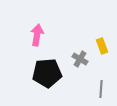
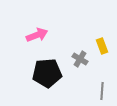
pink arrow: rotated 60 degrees clockwise
gray line: moved 1 px right, 2 px down
